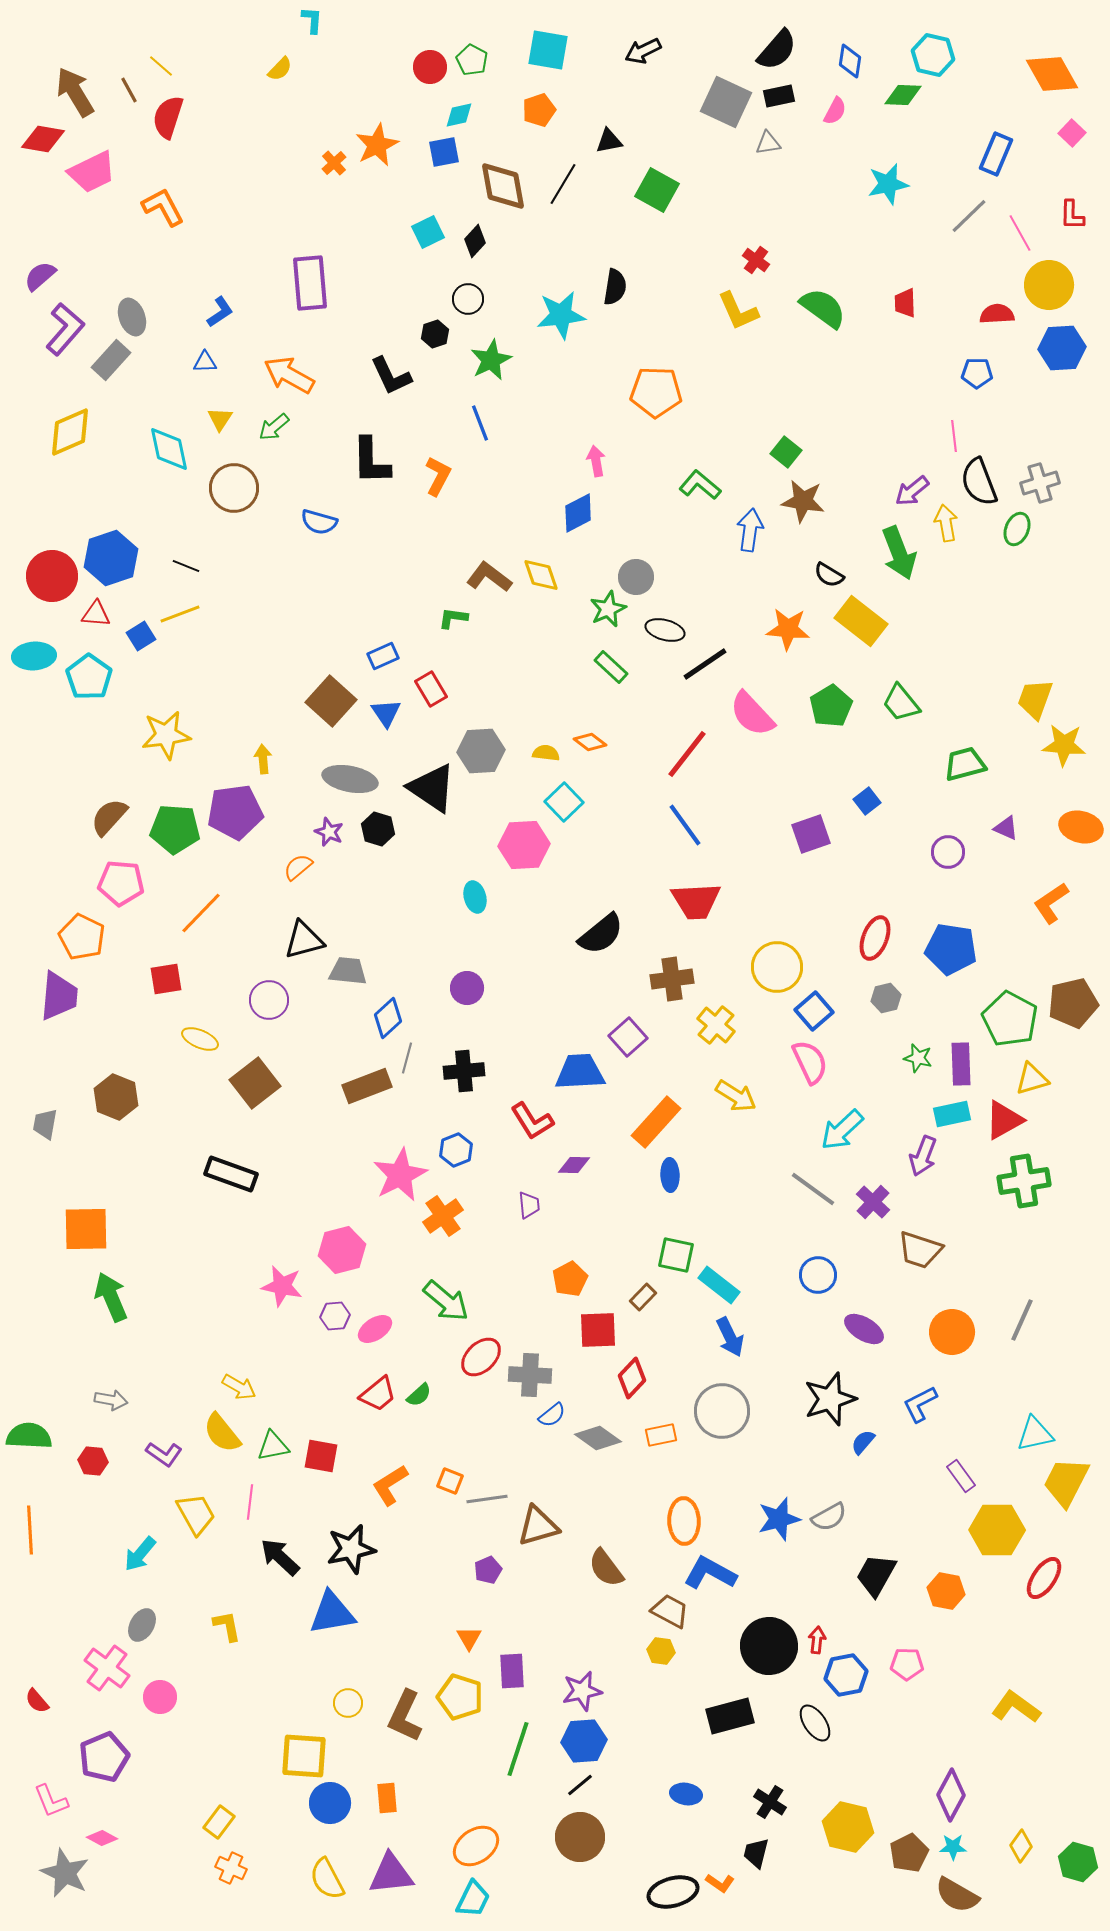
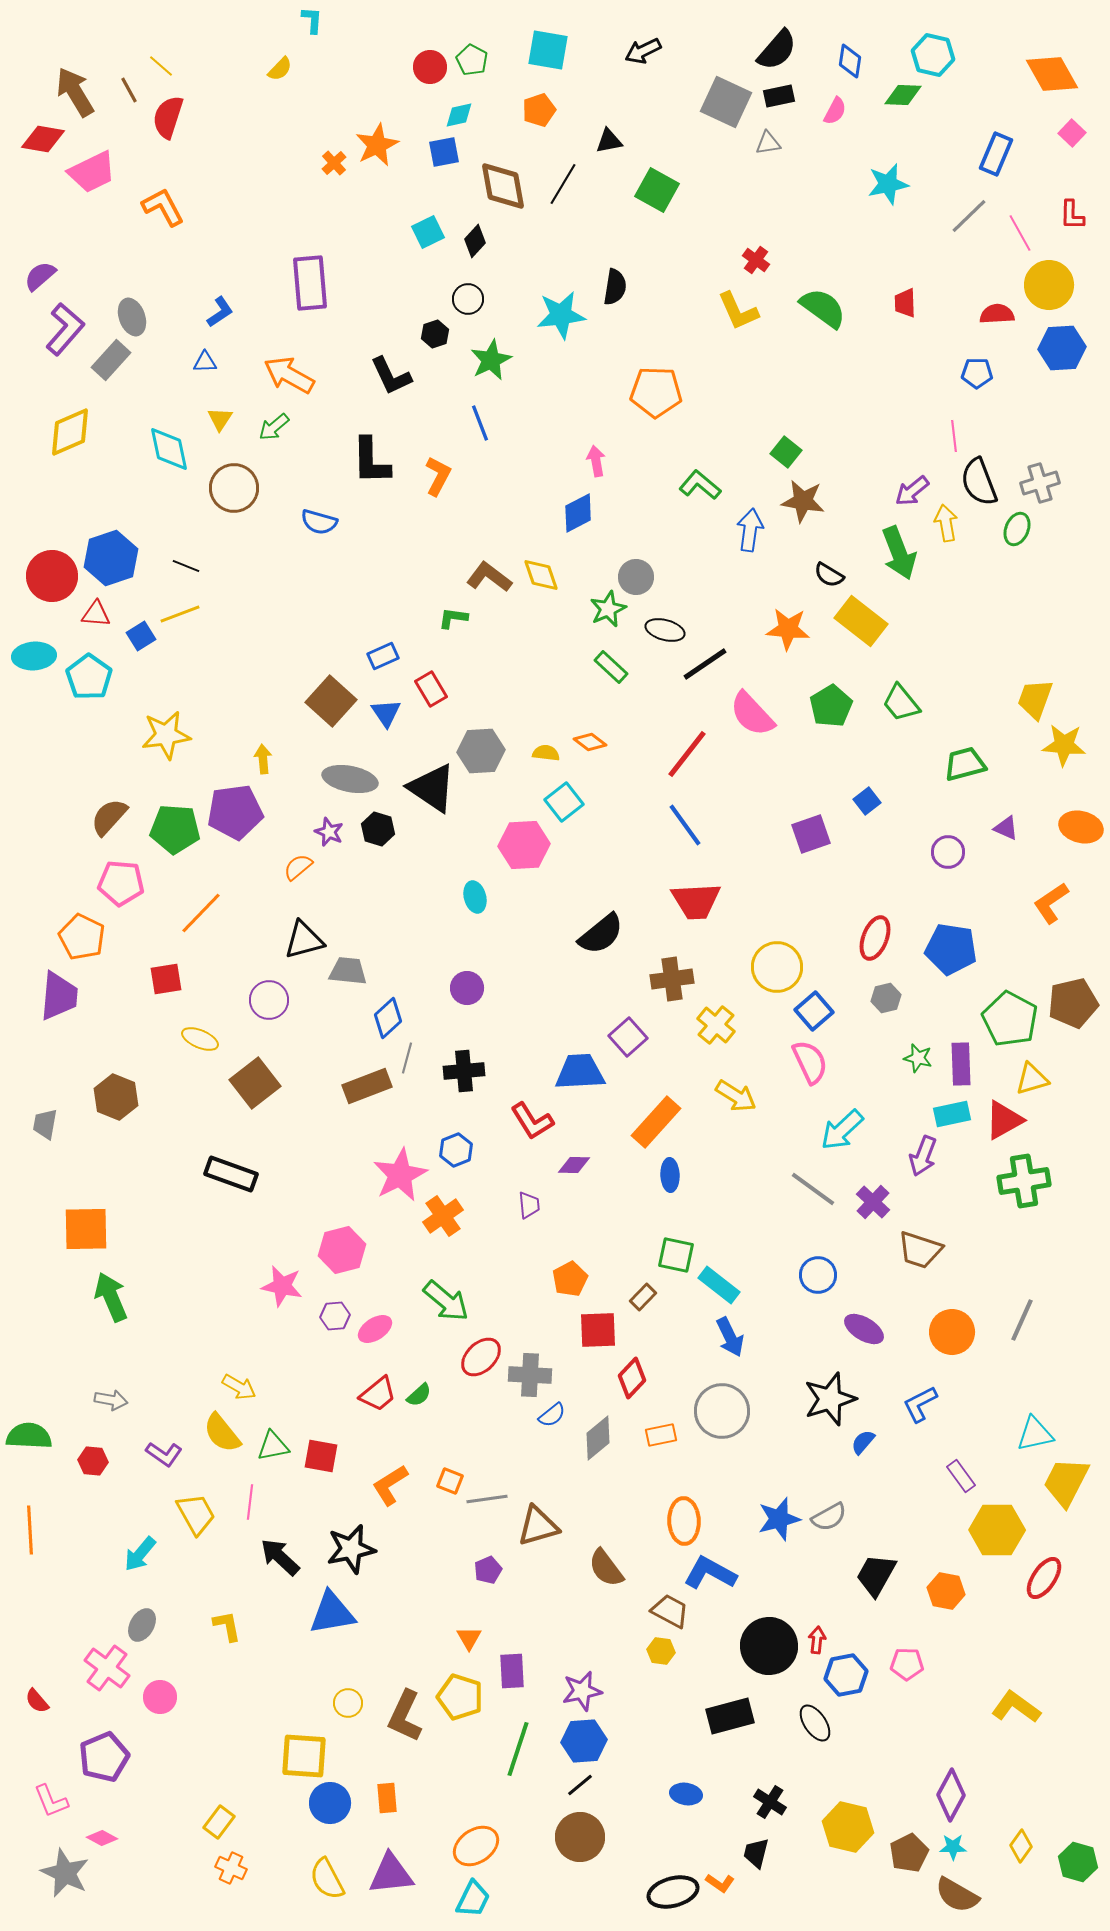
cyan square at (564, 802): rotated 6 degrees clockwise
gray diamond at (598, 1438): rotated 75 degrees counterclockwise
